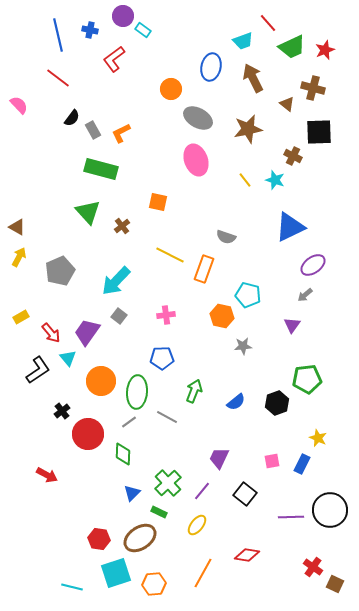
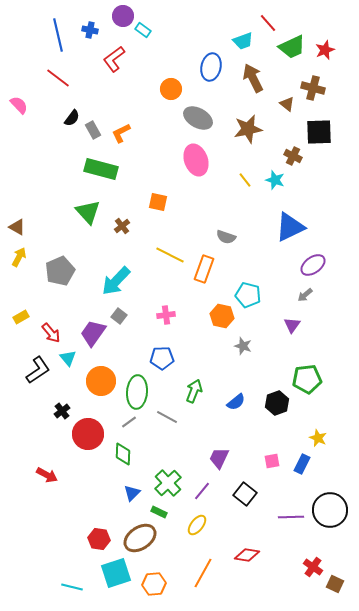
purple trapezoid at (87, 332): moved 6 px right, 1 px down
gray star at (243, 346): rotated 24 degrees clockwise
